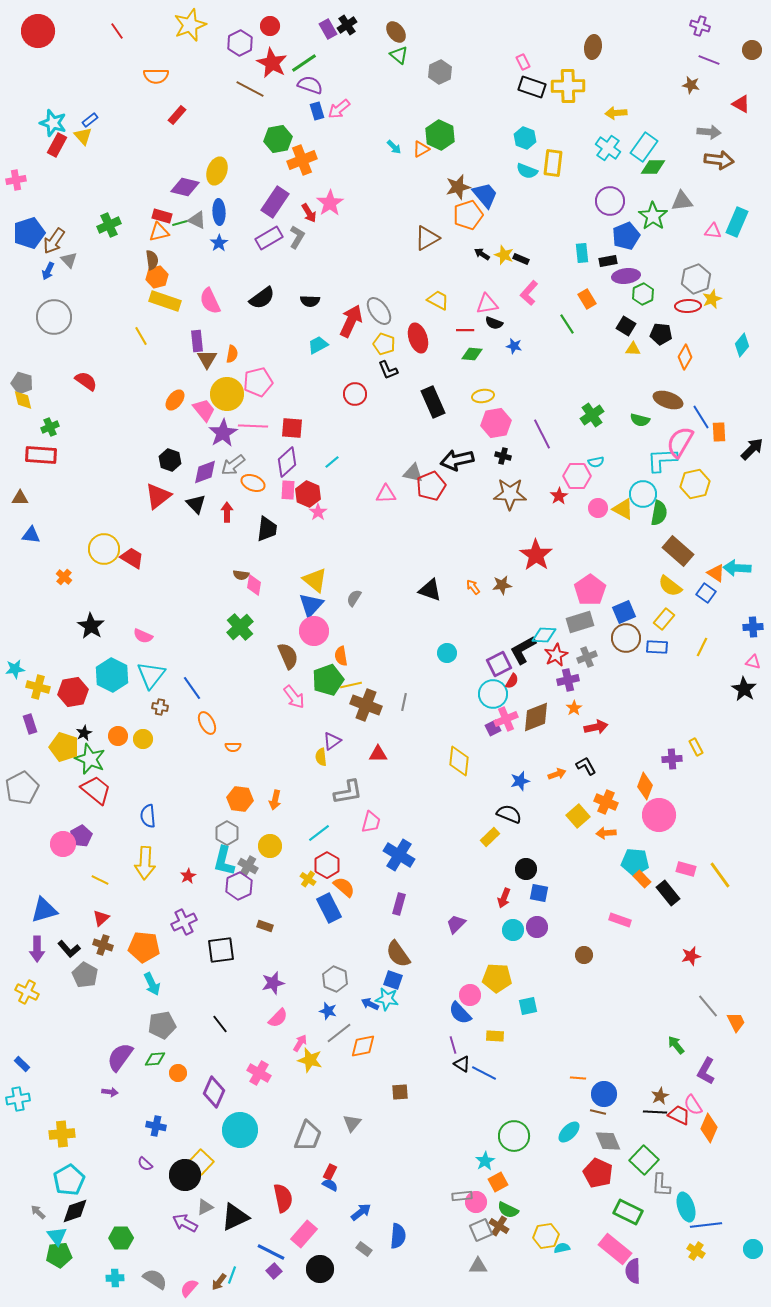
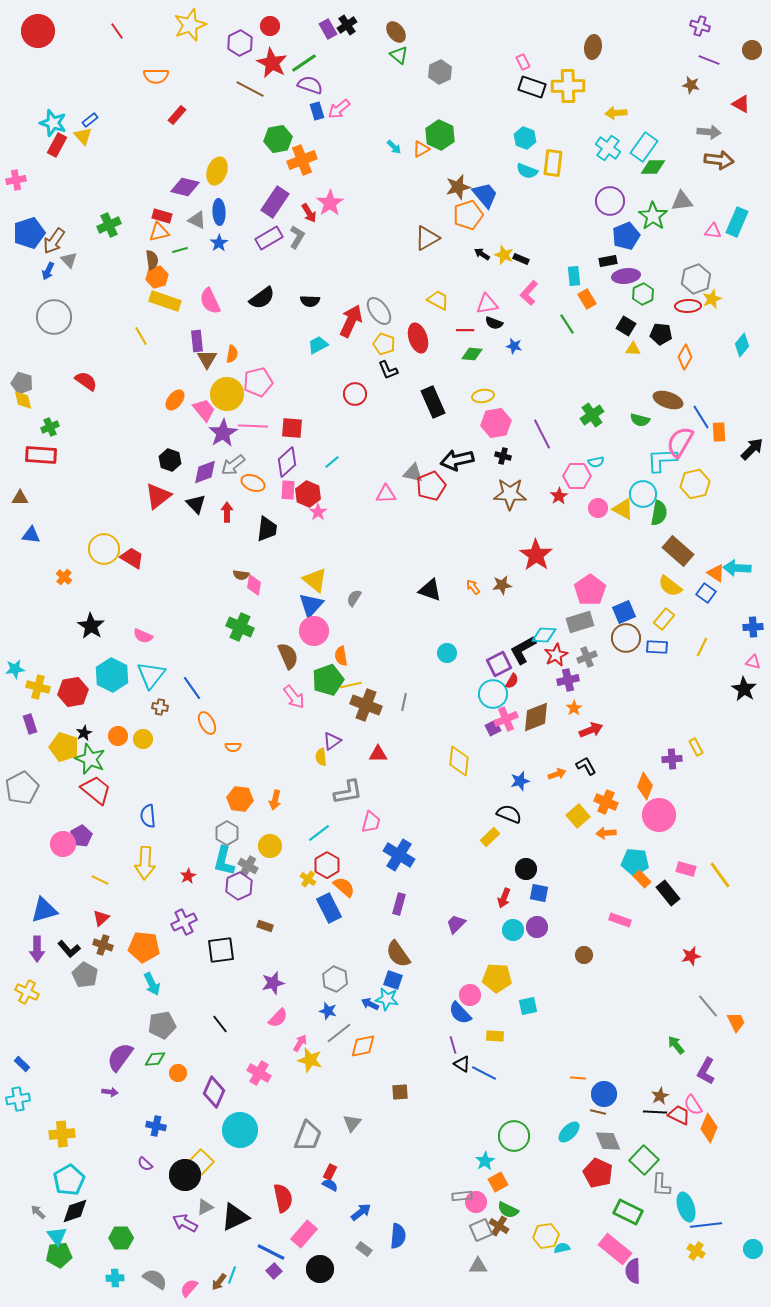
green line at (180, 223): moved 27 px down
cyan rectangle at (582, 253): moved 8 px left, 23 px down
green cross at (240, 627): rotated 24 degrees counterclockwise
red arrow at (596, 727): moved 5 px left, 3 px down; rotated 10 degrees counterclockwise
